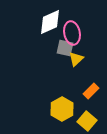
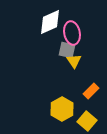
gray square: moved 2 px right, 2 px down
yellow triangle: moved 2 px left, 2 px down; rotated 21 degrees counterclockwise
